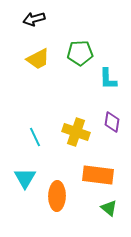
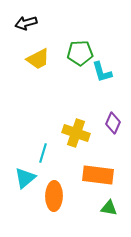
black arrow: moved 8 px left, 4 px down
cyan L-shape: moved 6 px left, 7 px up; rotated 15 degrees counterclockwise
purple diamond: moved 1 px right, 1 px down; rotated 15 degrees clockwise
yellow cross: moved 1 px down
cyan line: moved 8 px right, 16 px down; rotated 42 degrees clockwise
cyan triangle: rotated 20 degrees clockwise
orange ellipse: moved 3 px left
green triangle: rotated 30 degrees counterclockwise
